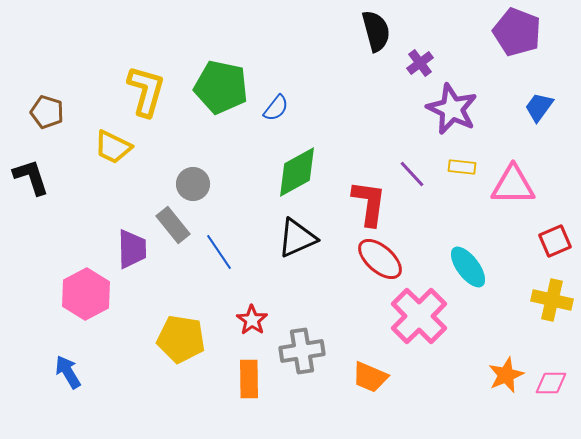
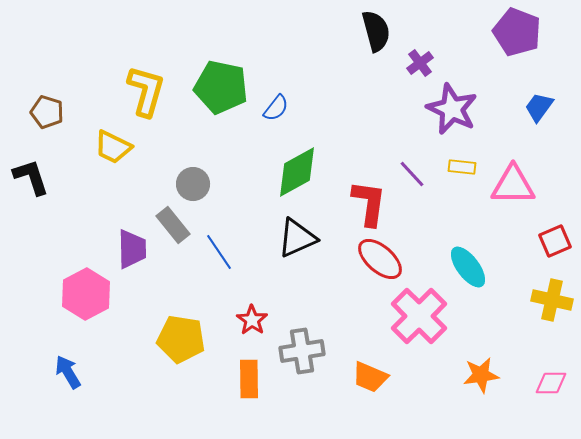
orange star: moved 25 px left; rotated 15 degrees clockwise
